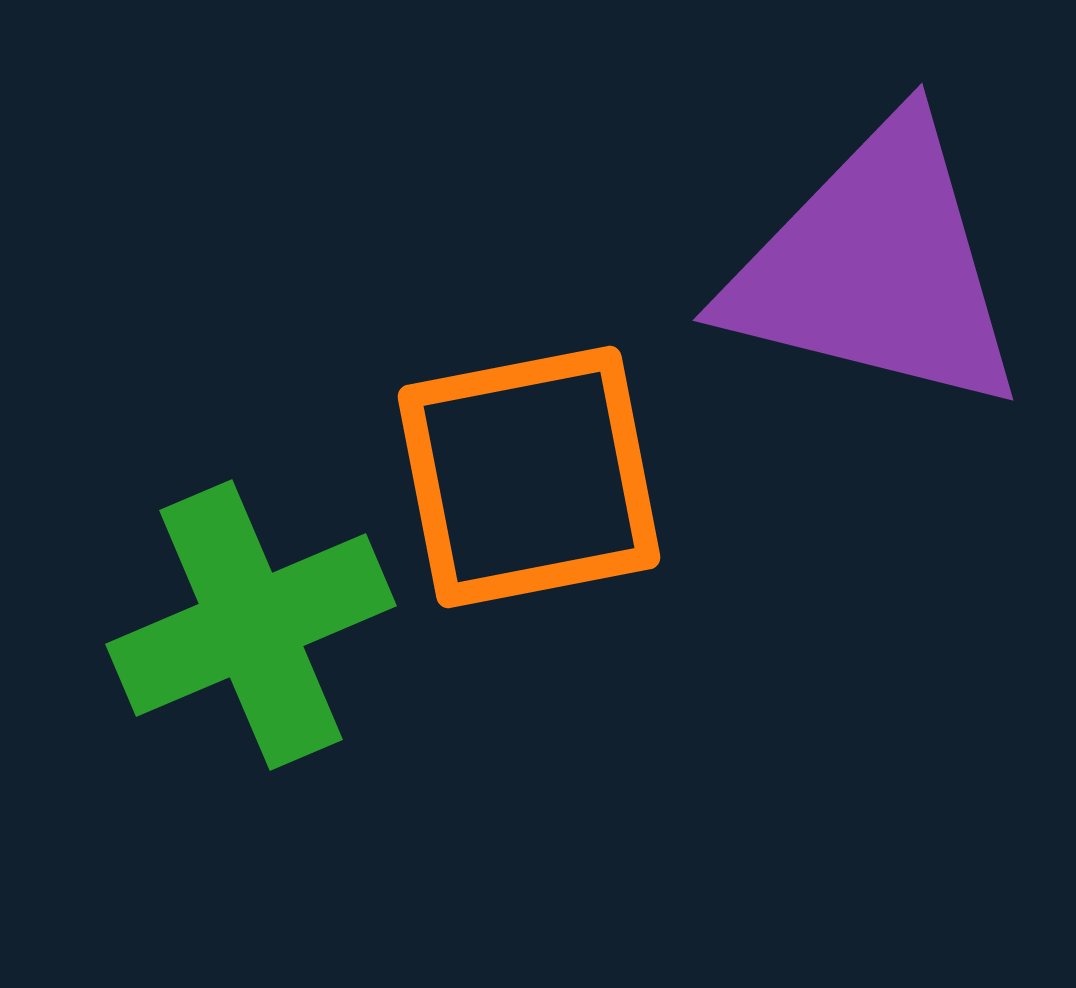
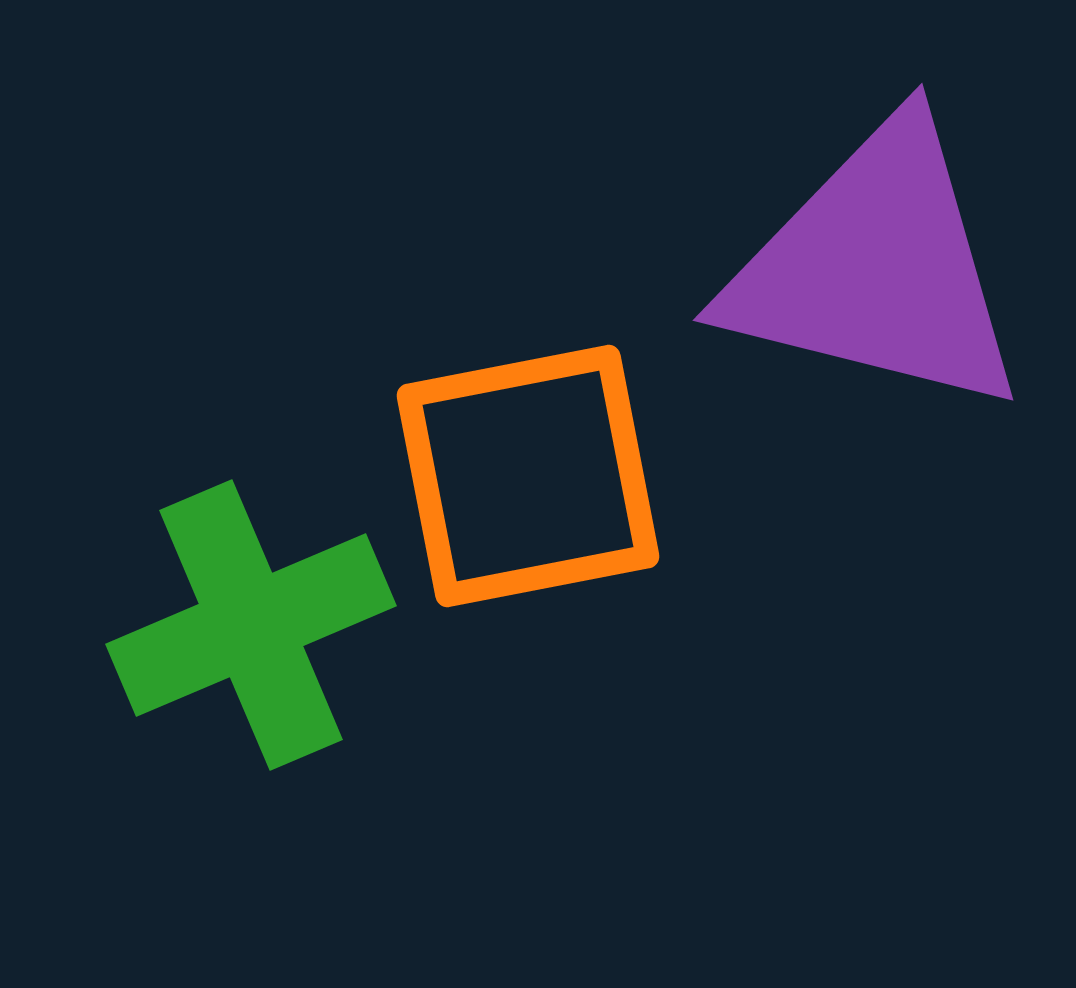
orange square: moved 1 px left, 1 px up
